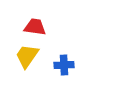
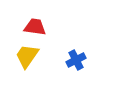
blue cross: moved 12 px right, 5 px up; rotated 24 degrees counterclockwise
